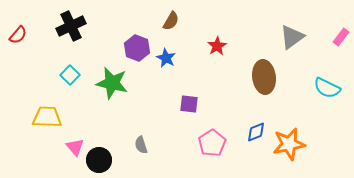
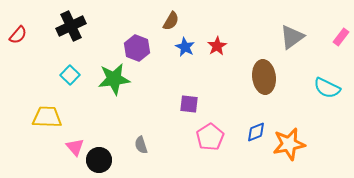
blue star: moved 19 px right, 11 px up
green star: moved 2 px right, 4 px up; rotated 20 degrees counterclockwise
pink pentagon: moved 2 px left, 6 px up
